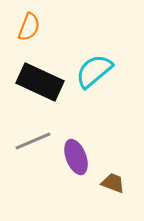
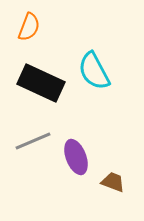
cyan semicircle: rotated 78 degrees counterclockwise
black rectangle: moved 1 px right, 1 px down
brown trapezoid: moved 1 px up
